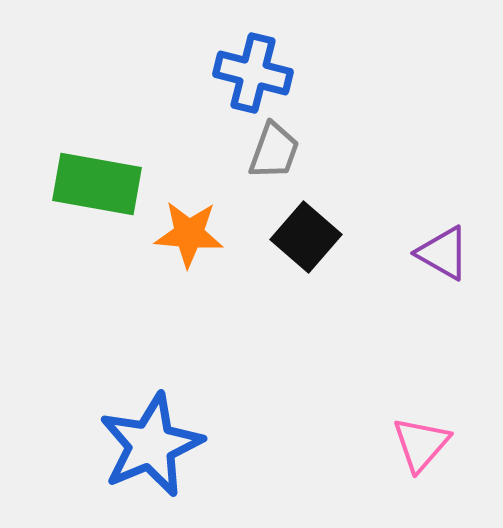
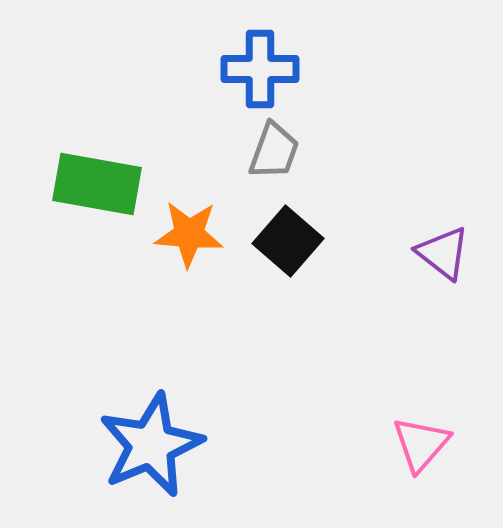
blue cross: moved 7 px right, 4 px up; rotated 14 degrees counterclockwise
black square: moved 18 px left, 4 px down
purple triangle: rotated 8 degrees clockwise
